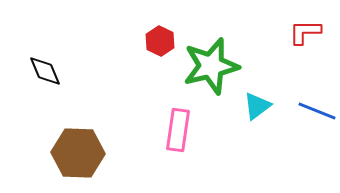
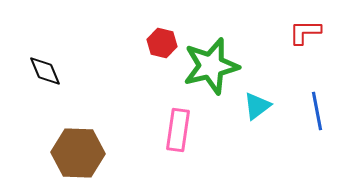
red hexagon: moved 2 px right, 2 px down; rotated 12 degrees counterclockwise
blue line: rotated 57 degrees clockwise
